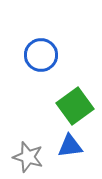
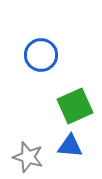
green square: rotated 12 degrees clockwise
blue triangle: rotated 12 degrees clockwise
